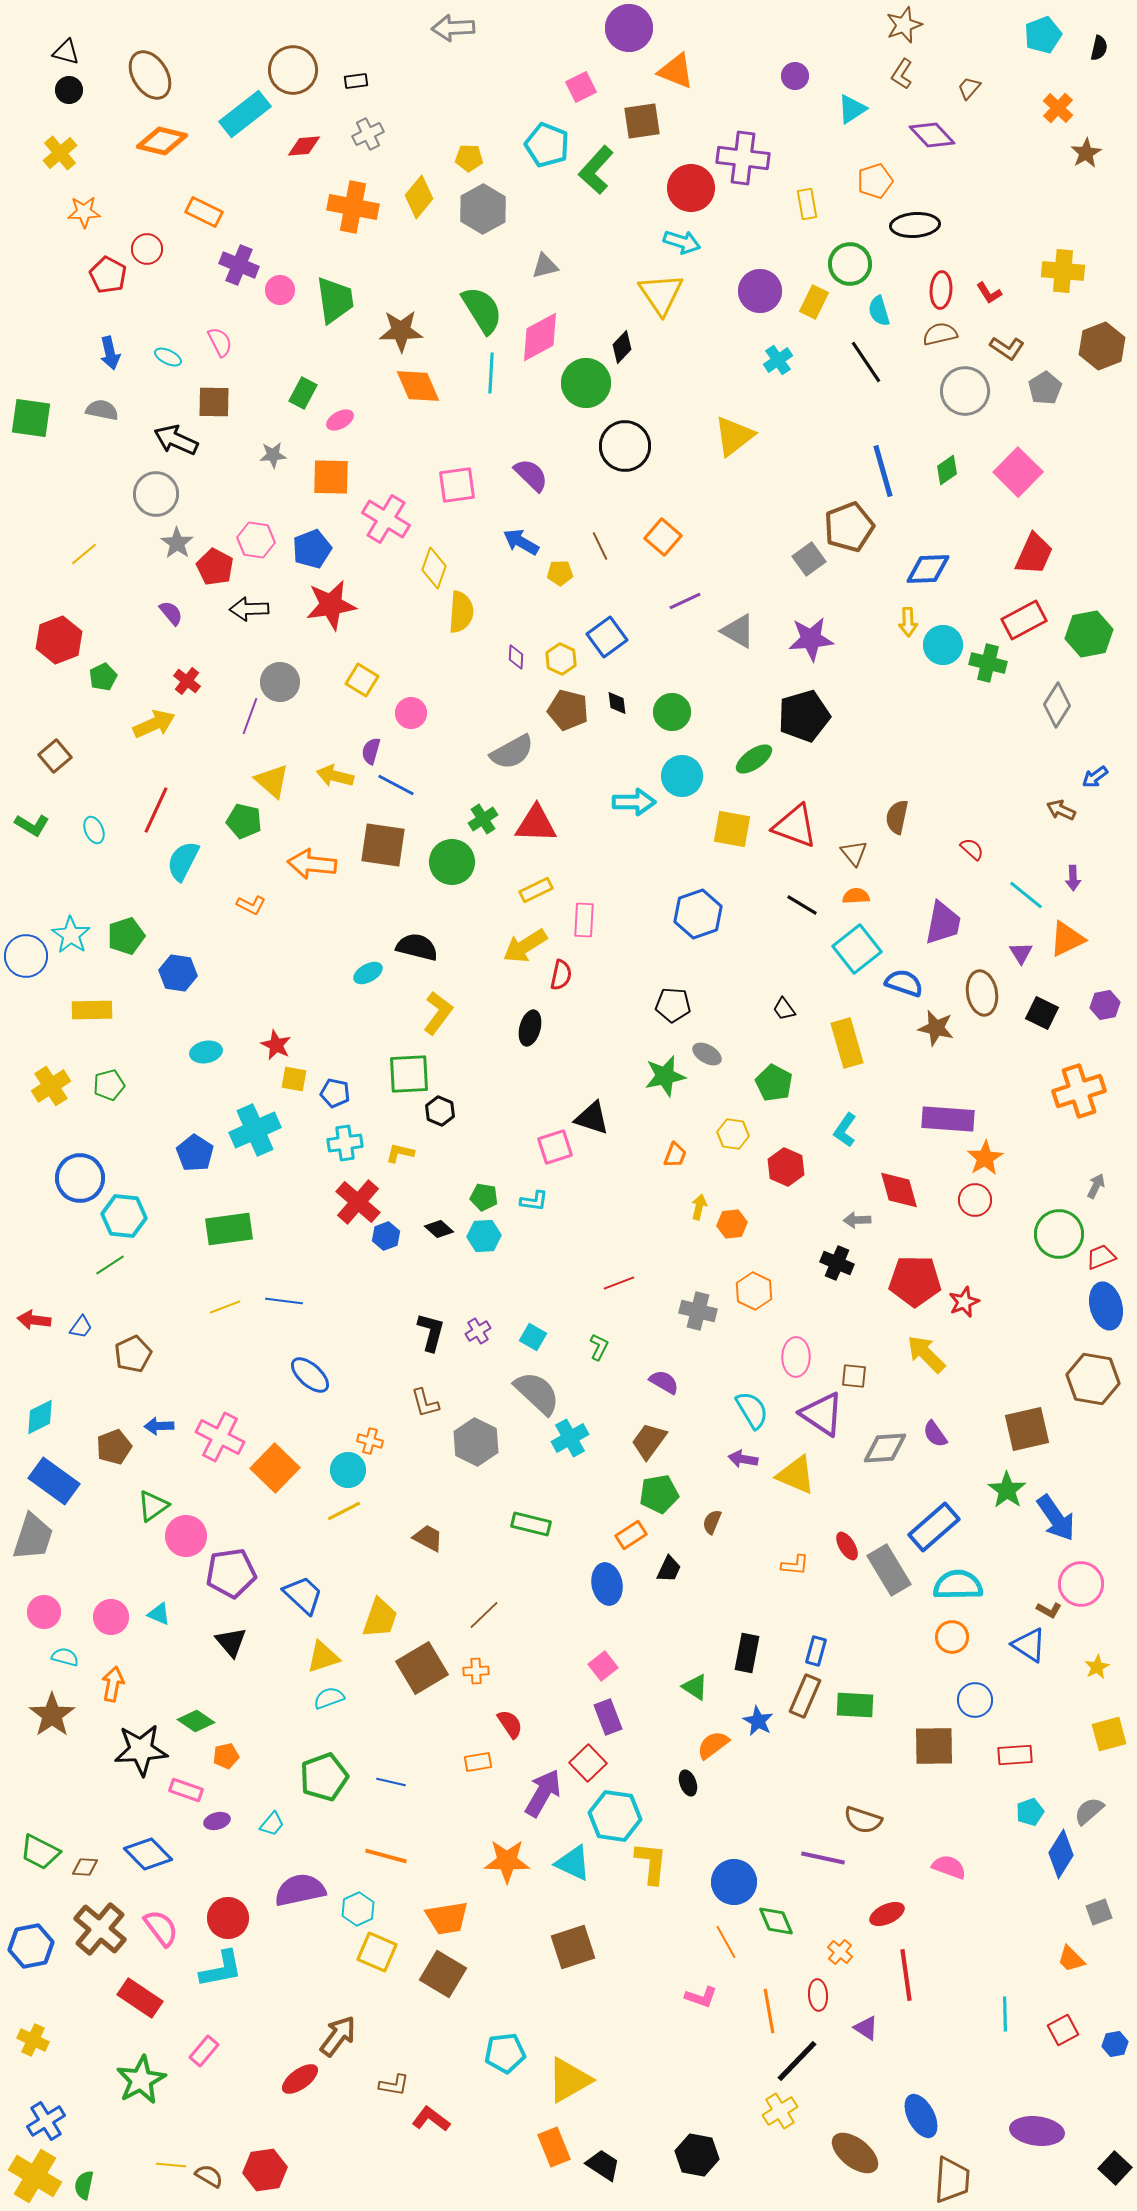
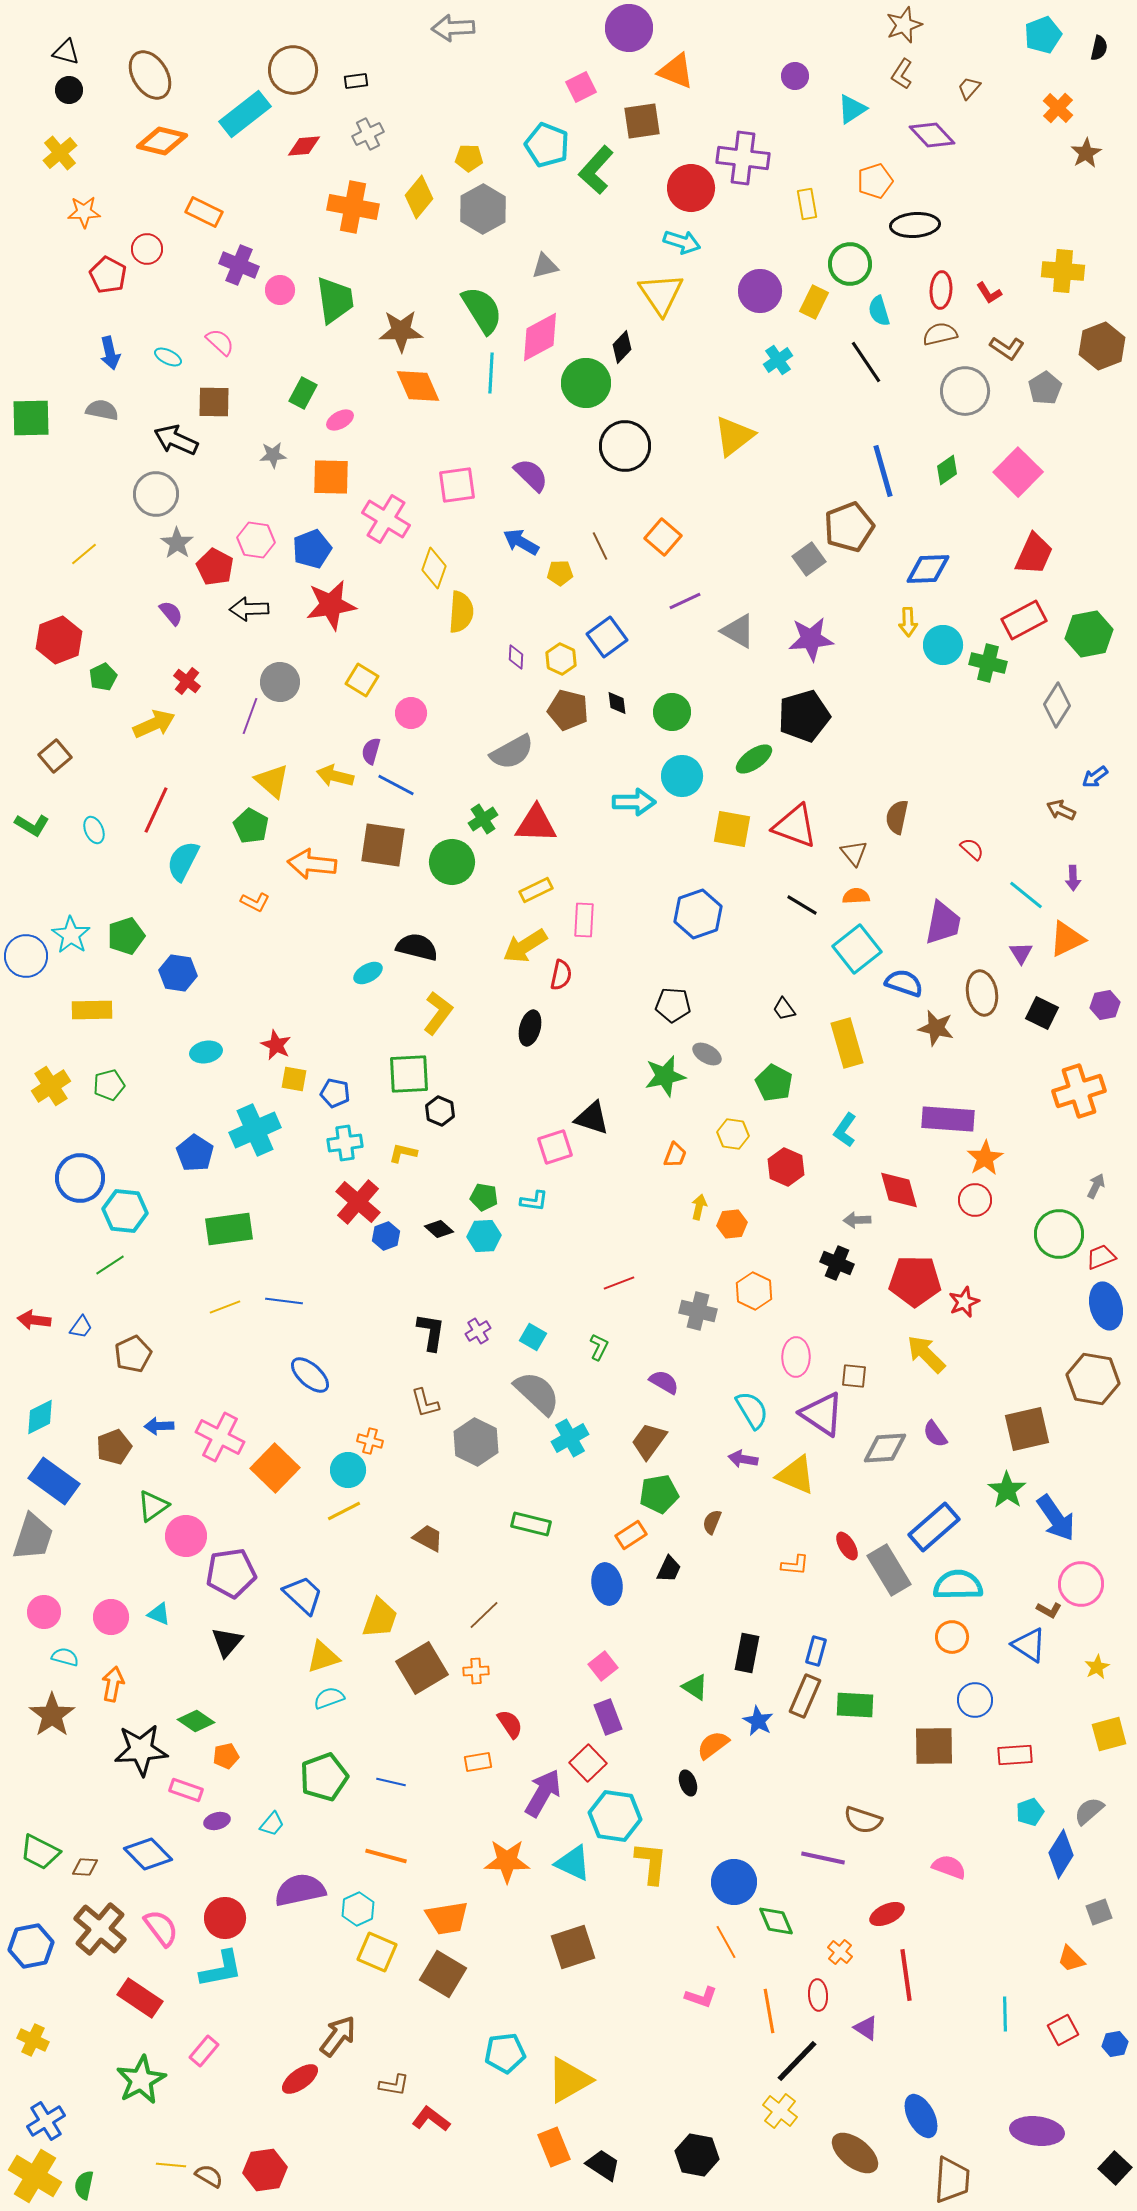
pink semicircle at (220, 342): rotated 20 degrees counterclockwise
green square at (31, 418): rotated 9 degrees counterclockwise
green pentagon at (244, 821): moved 7 px right, 5 px down; rotated 16 degrees clockwise
orange L-shape at (251, 905): moved 4 px right, 3 px up
yellow L-shape at (400, 1153): moved 3 px right
cyan hexagon at (124, 1216): moved 1 px right, 5 px up
black L-shape at (431, 1332): rotated 6 degrees counterclockwise
black triangle at (231, 1642): moved 4 px left; rotated 20 degrees clockwise
red circle at (228, 1918): moved 3 px left
yellow cross at (780, 2111): rotated 20 degrees counterclockwise
